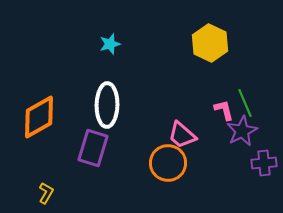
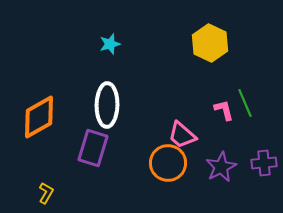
purple star: moved 21 px left, 36 px down
